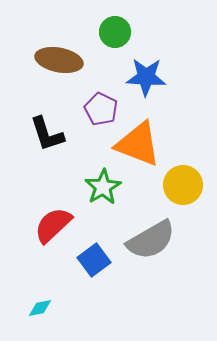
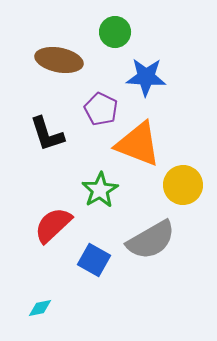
green star: moved 3 px left, 3 px down
blue square: rotated 24 degrees counterclockwise
